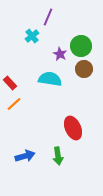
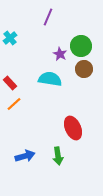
cyan cross: moved 22 px left, 2 px down
